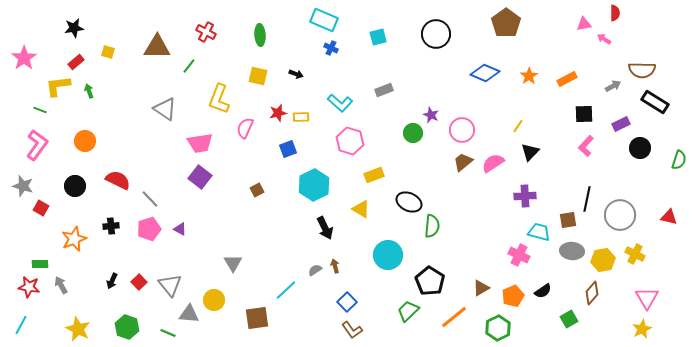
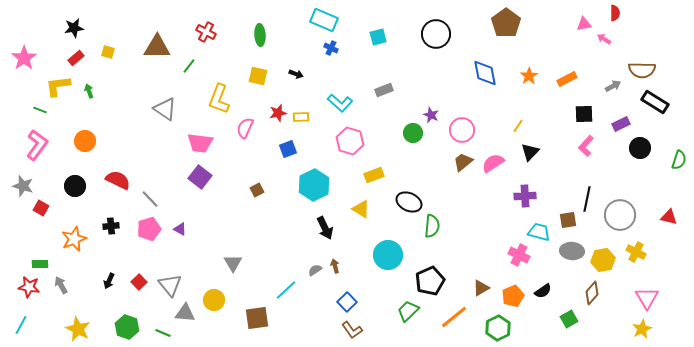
red rectangle at (76, 62): moved 4 px up
blue diamond at (485, 73): rotated 56 degrees clockwise
pink trapezoid at (200, 143): rotated 16 degrees clockwise
yellow cross at (635, 254): moved 1 px right, 2 px up
black arrow at (112, 281): moved 3 px left
black pentagon at (430, 281): rotated 16 degrees clockwise
gray triangle at (189, 314): moved 4 px left, 1 px up
green line at (168, 333): moved 5 px left
